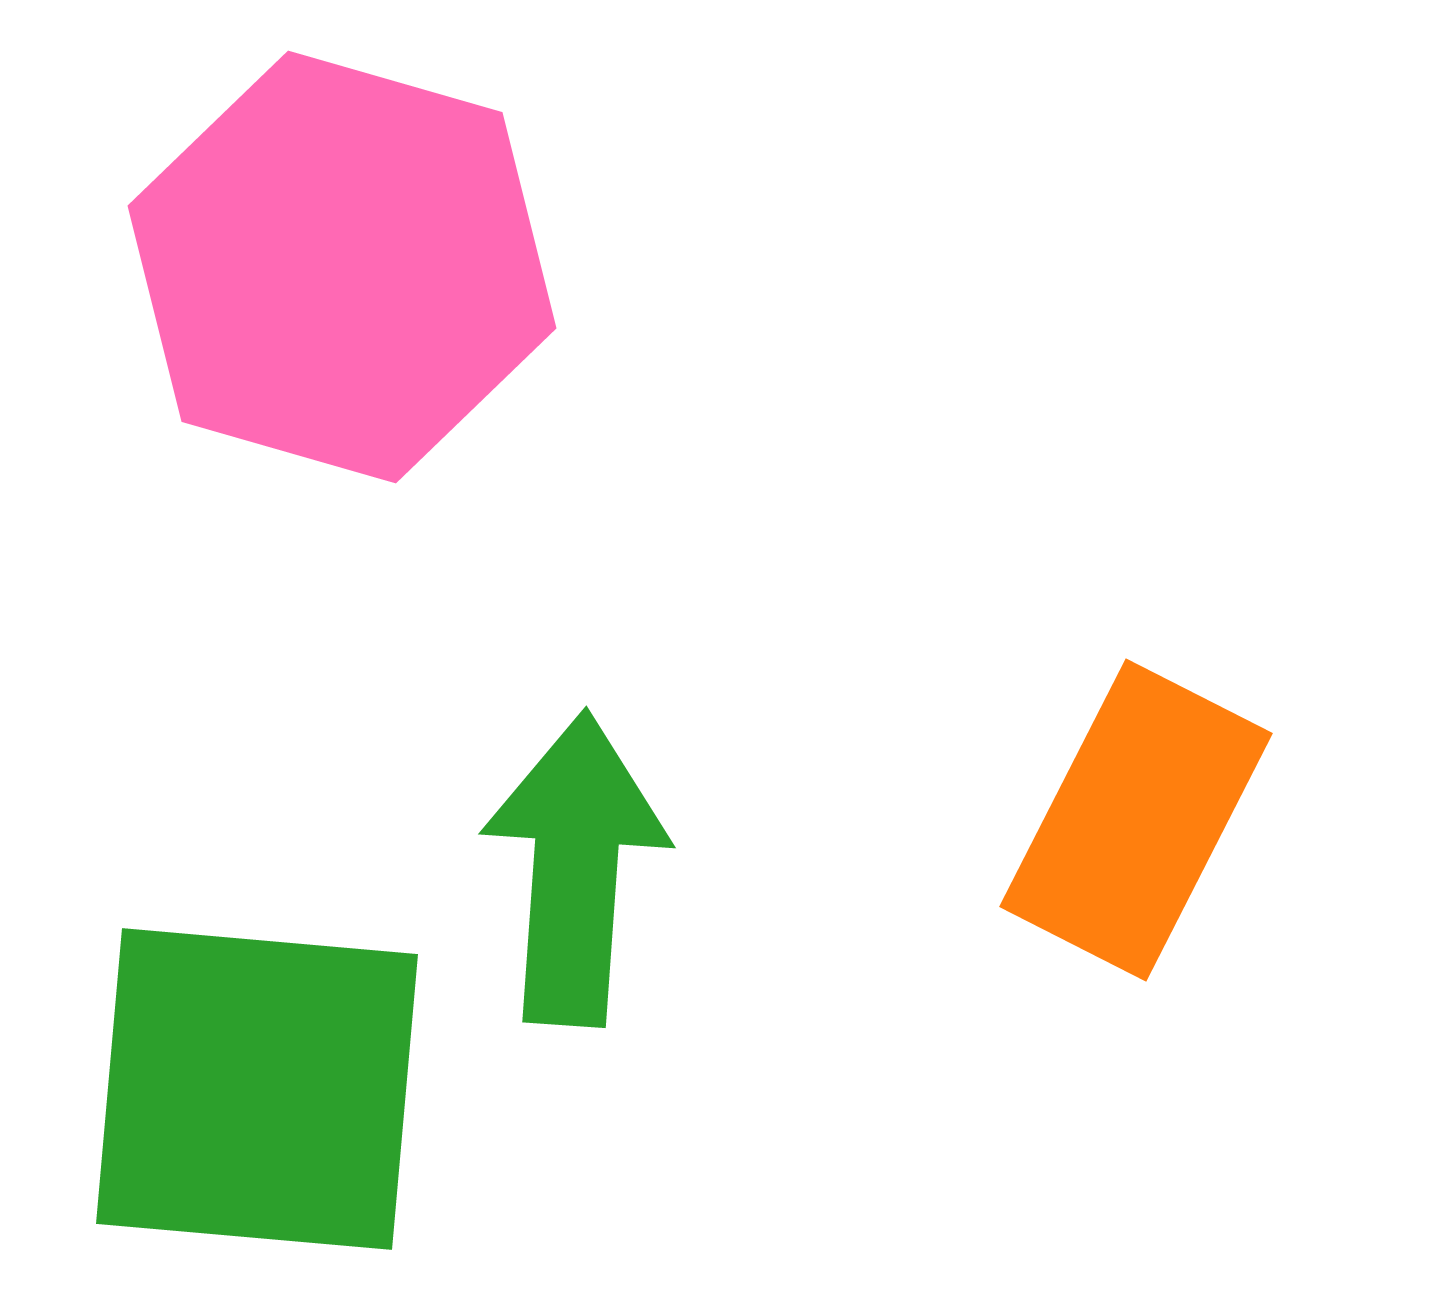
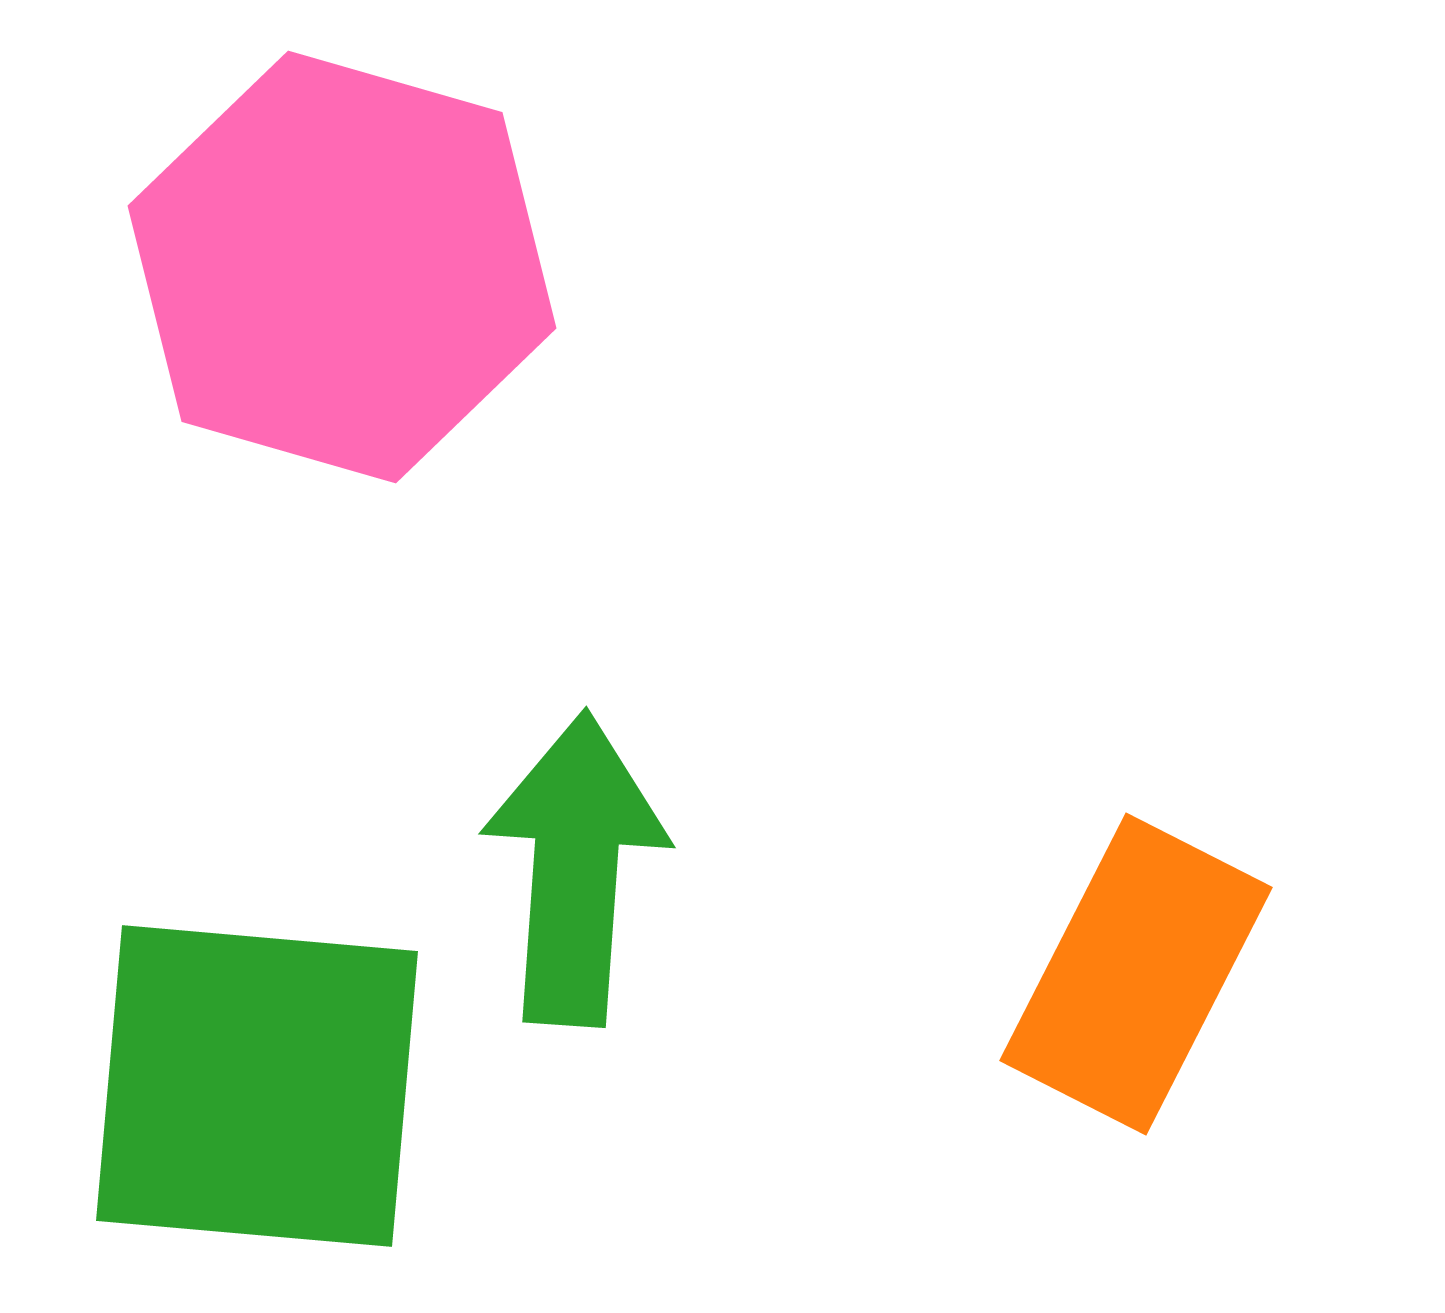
orange rectangle: moved 154 px down
green square: moved 3 px up
